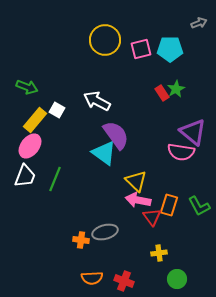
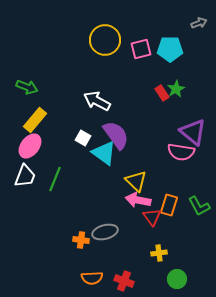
white square: moved 26 px right, 28 px down
